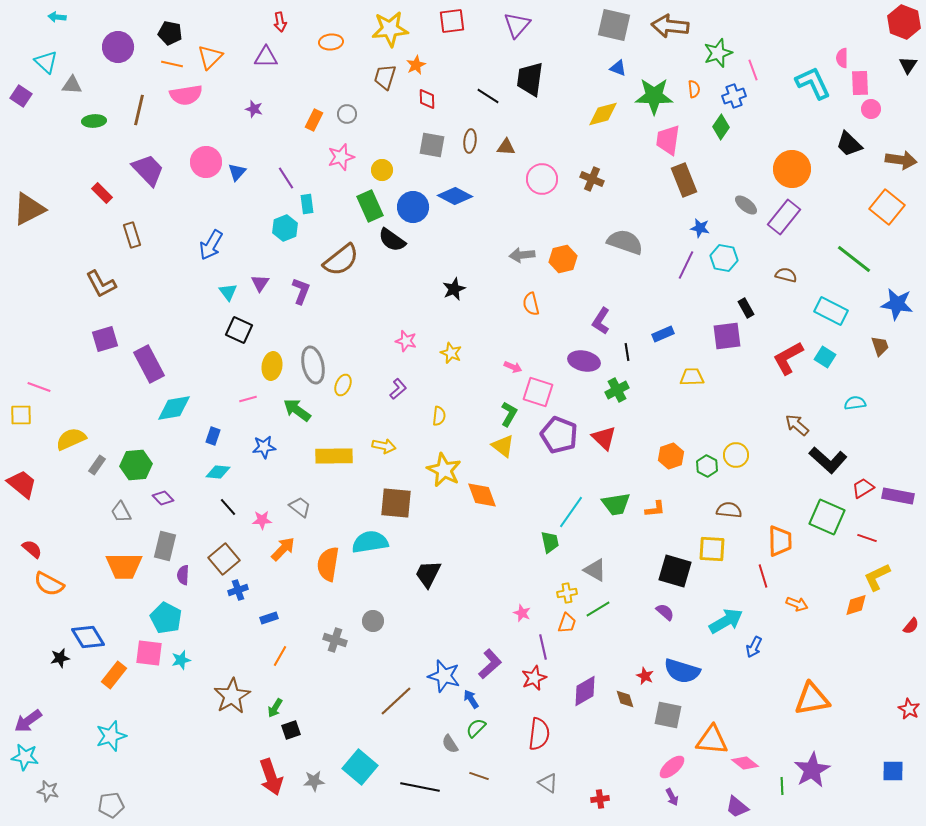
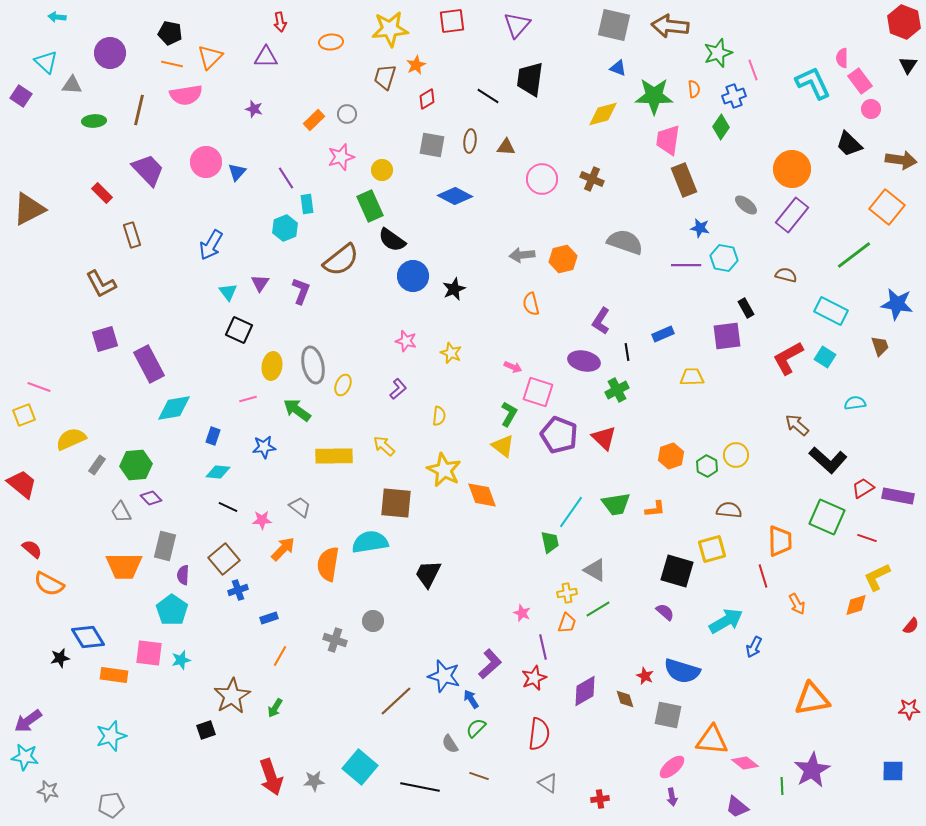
purple circle at (118, 47): moved 8 px left, 6 px down
pink rectangle at (860, 83): moved 2 px up; rotated 35 degrees counterclockwise
red diamond at (427, 99): rotated 60 degrees clockwise
orange rectangle at (314, 120): rotated 20 degrees clockwise
blue circle at (413, 207): moved 69 px down
purple rectangle at (784, 217): moved 8 px right, 2 px up
green line at (854, 259): moved 4 px up; rotated 75 degrees counterclockwise
purple line at (686, 265): rotated 64 degrees clockwise
yellow square at (21, 415): moved 3 px right; rotated 20 degrees counterclockwise
yellow arrow at (384, 446): rotated 150 degrees counterclockwise
purple diamond at (163, 498): moved 12 px left
black line at (228, 507): rotated 24 degrees counterclockwise
yellow square at (712, 549): rotated 20 degrees counterclockwise
black square at (675, 571): moved 2 px right
orange arrow at (797, 604): rotated 40 degrees clockwise
cyan pentagon at (166, 618): moved 6 px right, 8 px up; rotated 8 degrees clockwise
orange rectangle at (114, 675): rotated 60 degrees clockwise
red star at (909, 709): rotated 30 degrees counterclockwise
black square at (291, 730): moved 85 px left
purple arrow at (672, 797): rotated 18 degrees clockwise
